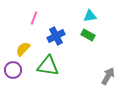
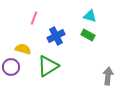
cyan triangle: rotated 24 degrees clockwise
yellow semicircle: rotated 63 degrees clockwise
green triangle: rotated 40 degrees counterclockwise
purple circle: moved 2 px left, 3 px up
gray arrow: rotated 24 degrees counterclockwise
